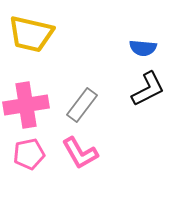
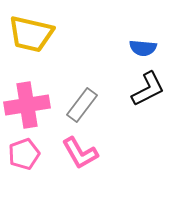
pink cross: moved 1 px right
pink pentagon: moved 5 px left; rotated 8 degrees counterclockwise
